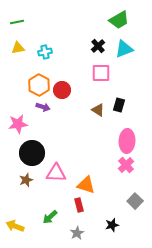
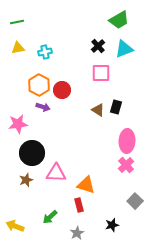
black rectangle: moved 3 px left, 2 px down
